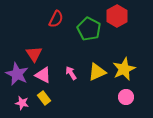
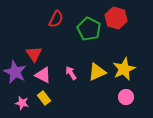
red hexagon: moved 1 px left, 2 px down; rotated 15 degrees counterclockwise
purple star: moved 2 px left, 2 px up
